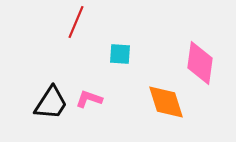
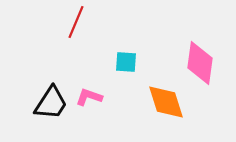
cyan square: moved 6 px right, 8 px down
pink L-shape: moved 2 px up
